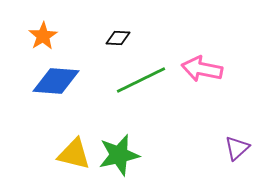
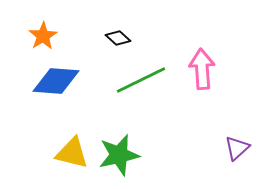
black diamond: rotated 40 degrees clockwise
pink arrow: rotated 75 degrees clockwise
yellow triangle: moved 2 px left, 1 px up
